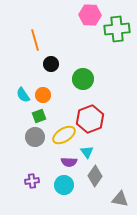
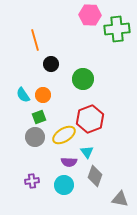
green square: moved 1 px down
gray diamond: rotated 15 degrees counterclockwise
